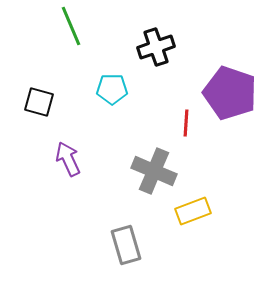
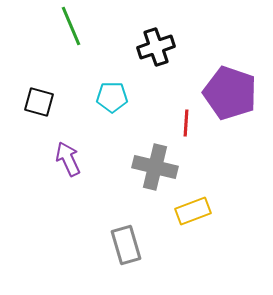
cyan pentagon: moved 8 px down
gray cross: moved 1 px right, 4 px up; rotated 9 degrees counterclockwise
